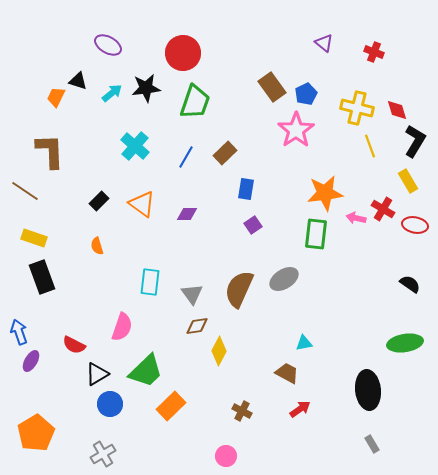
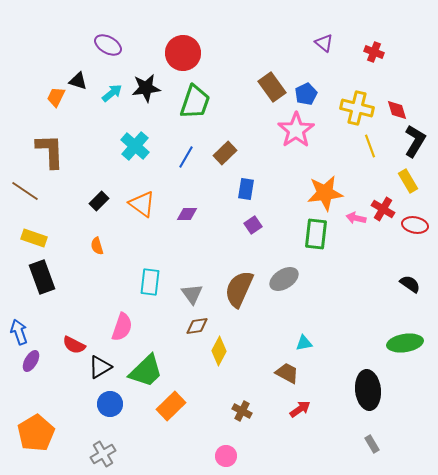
black triangle at (97, 374): moved 3 px right, 7 px up
